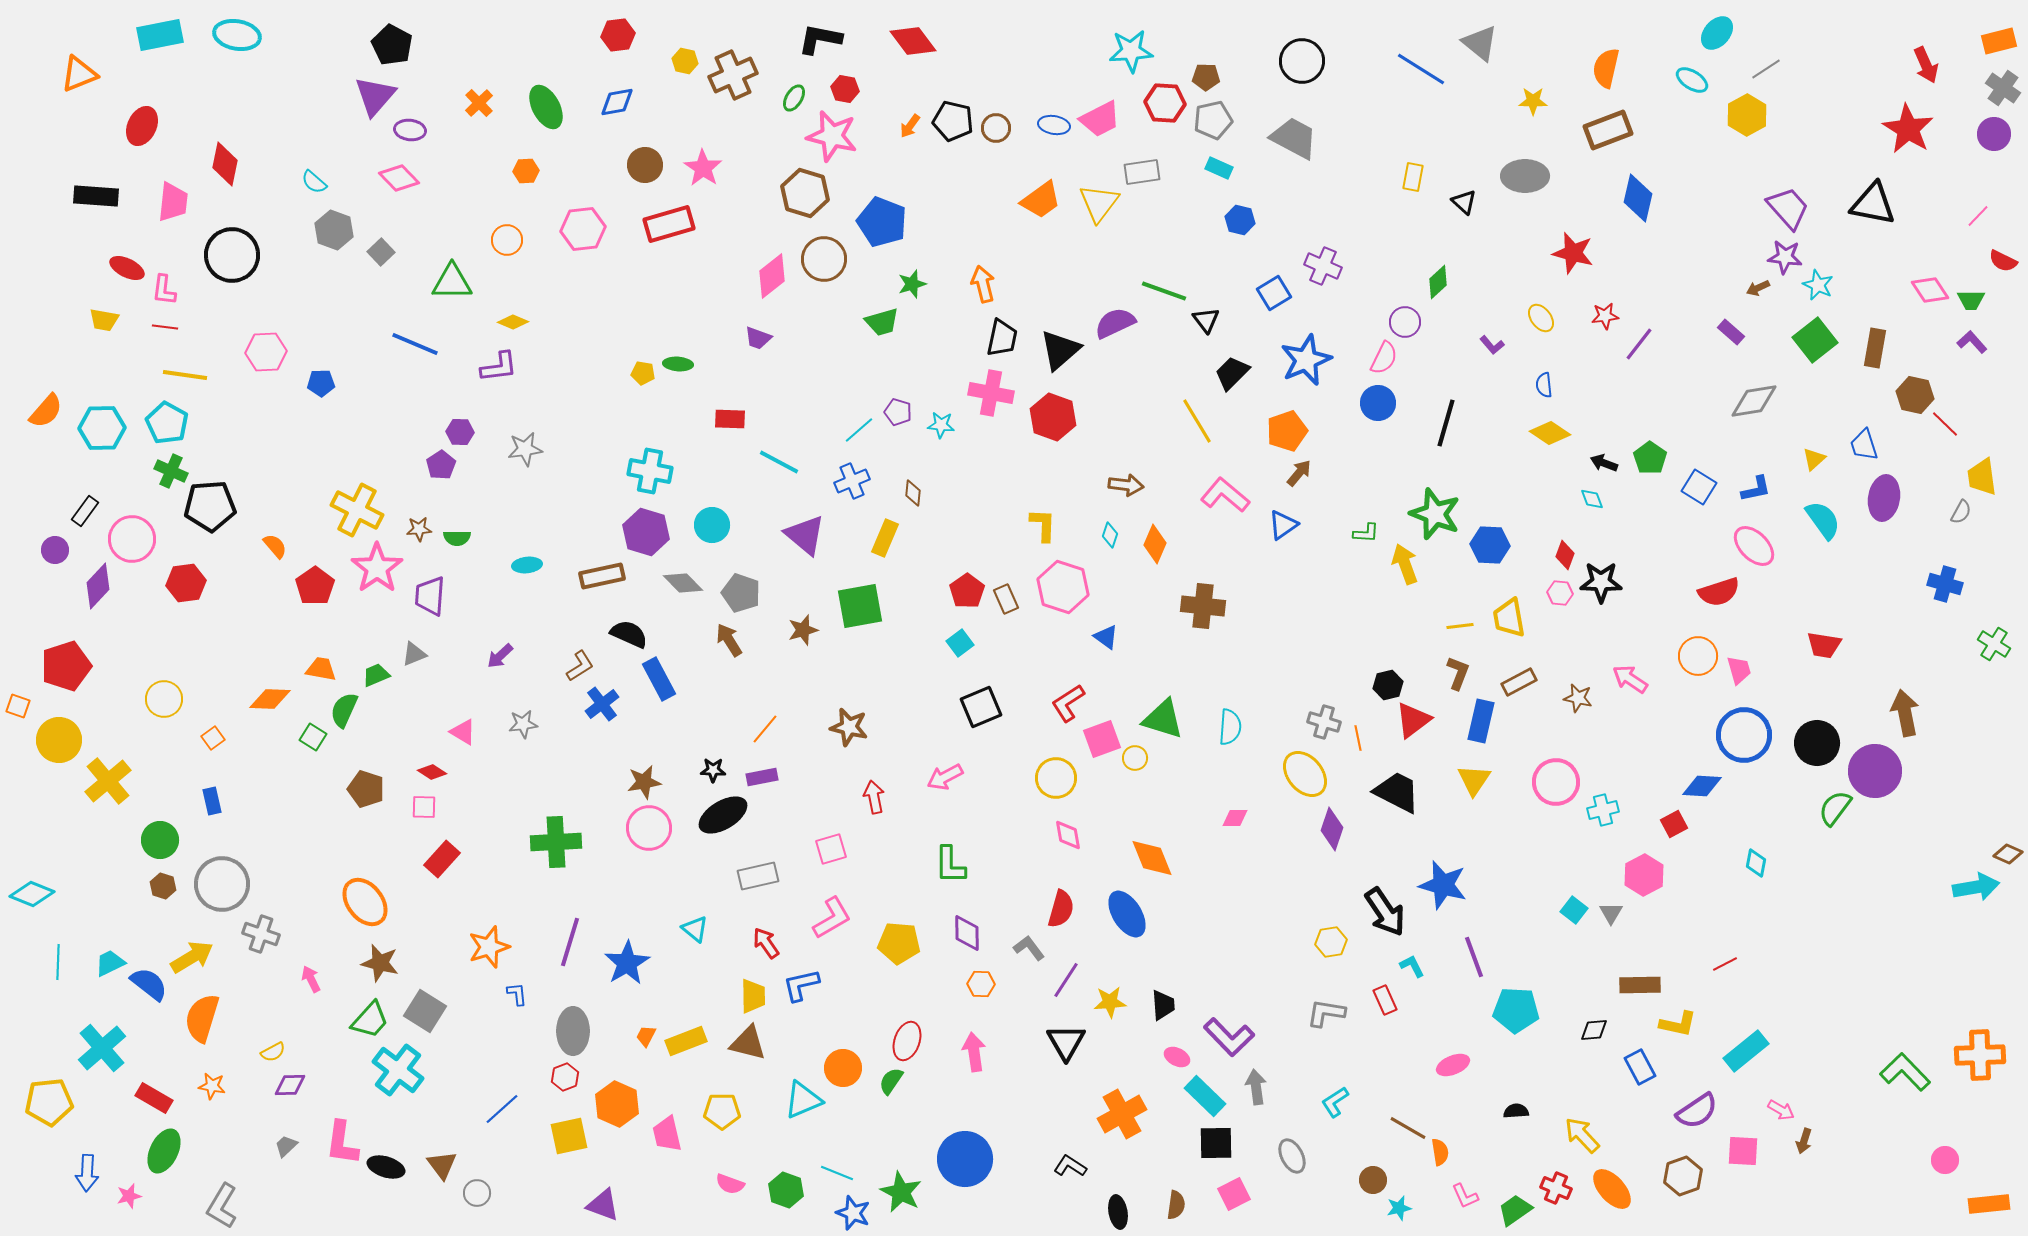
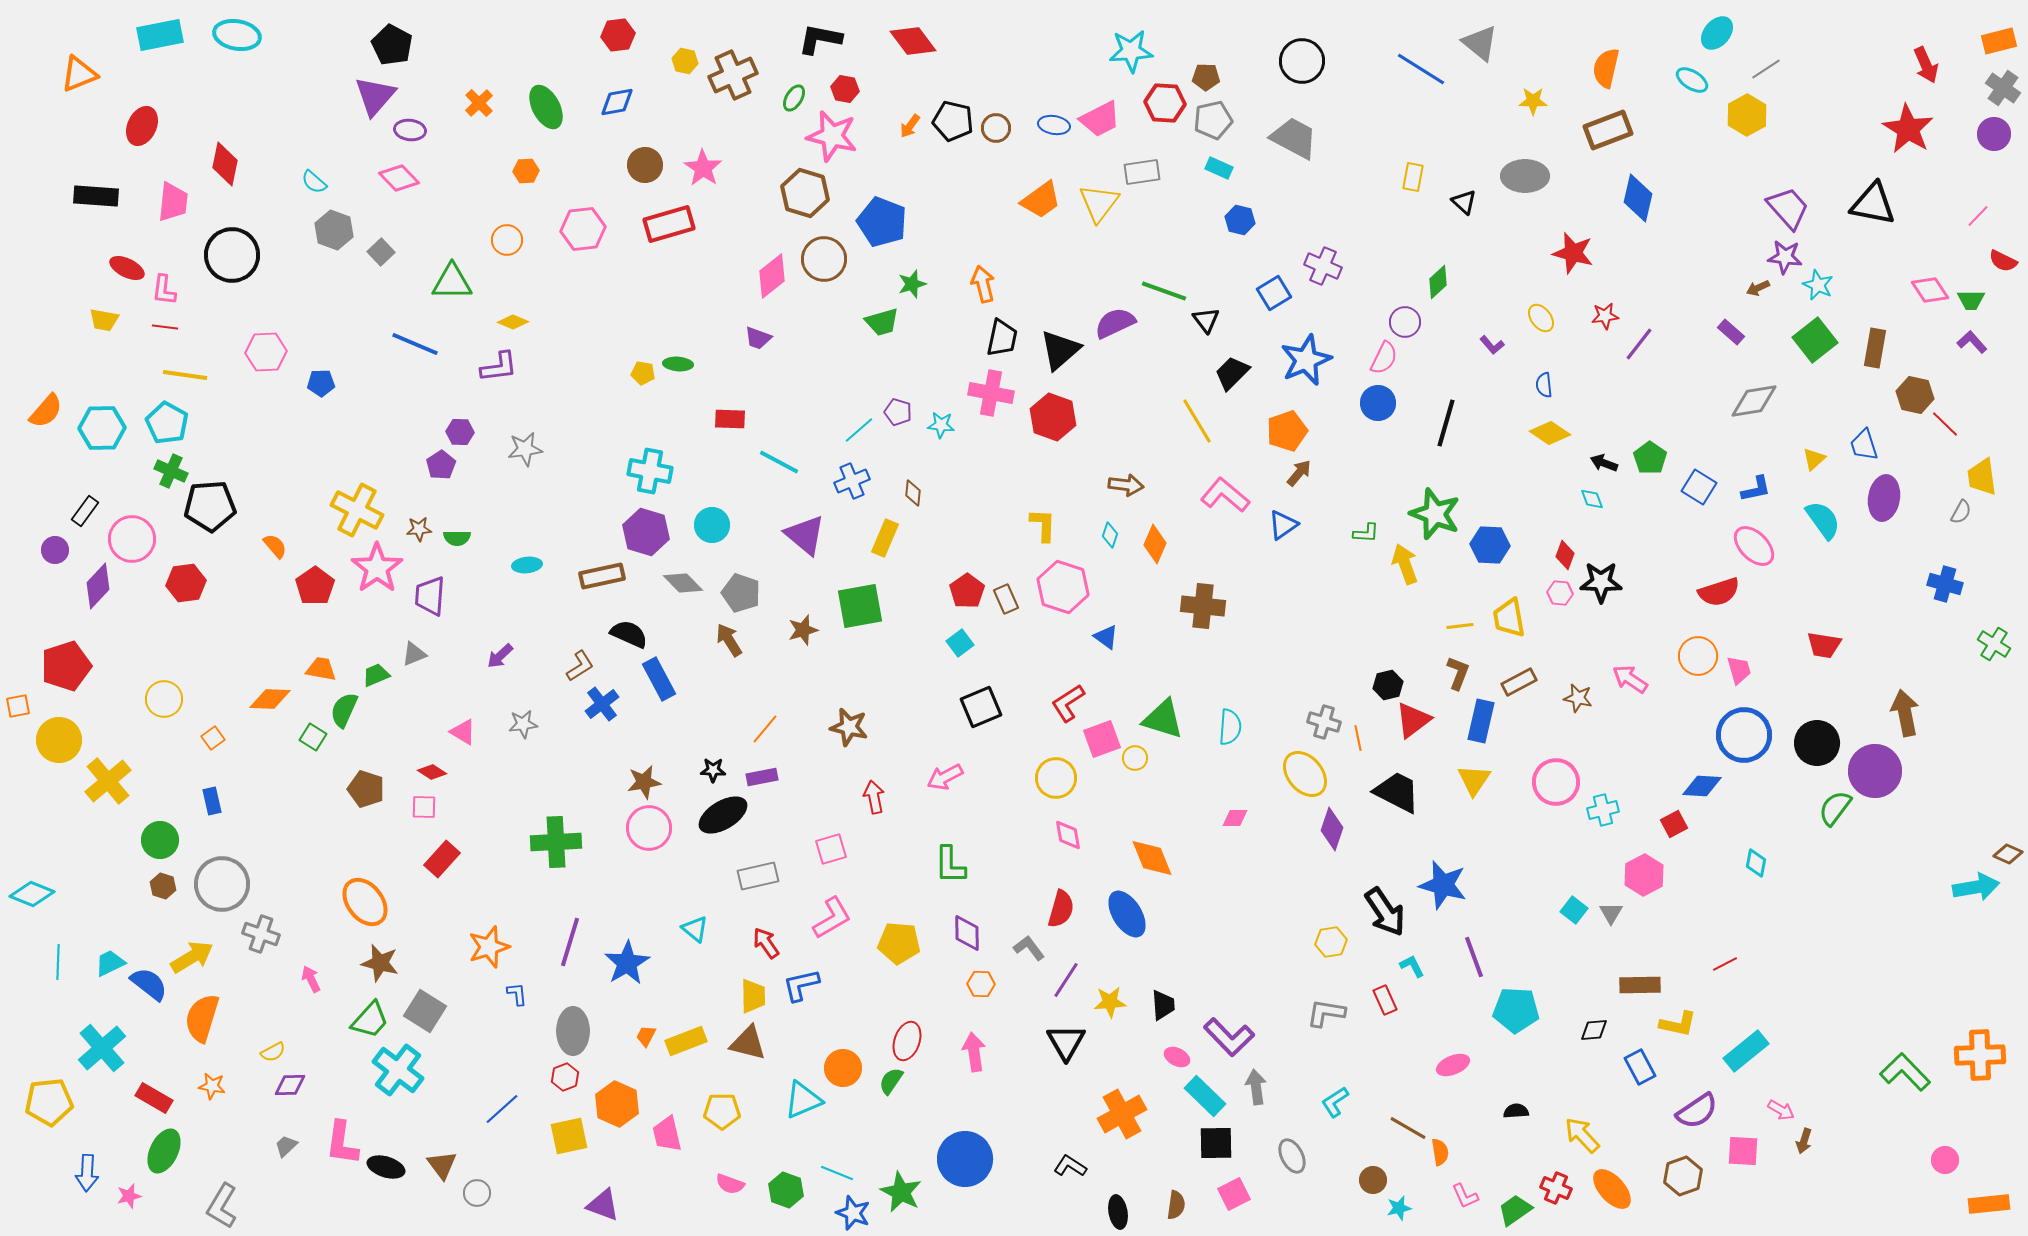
orange square at (18, 706): rotated 30 degrees counterclockwise
